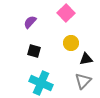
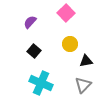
yellow circle: moved 1 px left, 1 px down
black square: rotated 24 degrees clockwise
black triangle: moved 2 px down
gray triangle: moved 4 px down
